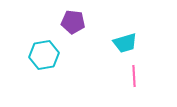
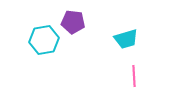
cyan trapezoid: moved 1 px right, 4 px up
cyan hexagon: moved 15 px up
